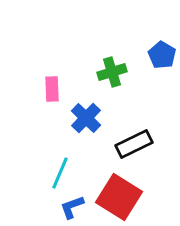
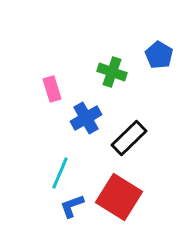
blue pentagon: moved 3 px left
green cross: rotated 36 degrees clockwise
pink rectangle: rotated 15 degrees counterclockwise
blue cross: rotated 16 degrees clockwise
black rectangle: moved 5 px left, 6 px up; rotated 18 degrees counterclockwise
blue L-shape: moved 1 px up
